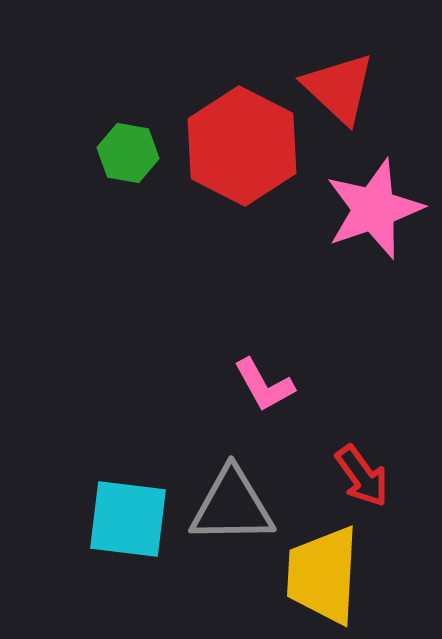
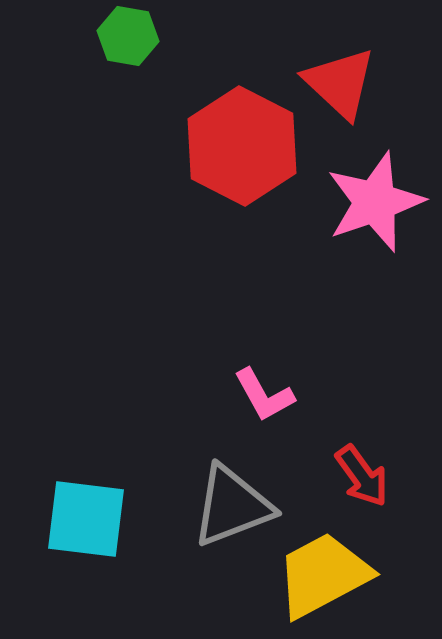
red triangle: moved 1 px right, 5 px up
green hexagon: moved 117 px up
pink star: moved 1 px right, 7 px up
pink L-shape: moved 10 px down
gray triangle: rotated 20 degrees counterclockwise
cyan square: moved 42 px left
yellow trapezoid: rotated 59 degrees clockwise
